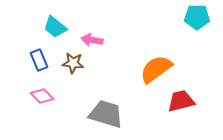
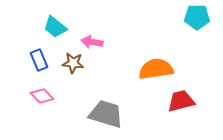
pink arrow: moved 2 px down
orange semicircle: rotated 28 degrees clockwise
